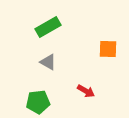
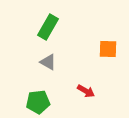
green rectangle: rotated 30 degrees counterclockwise
